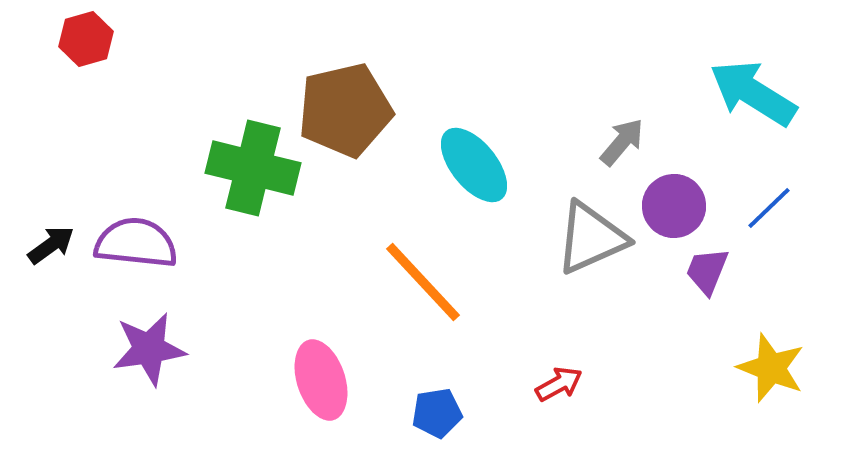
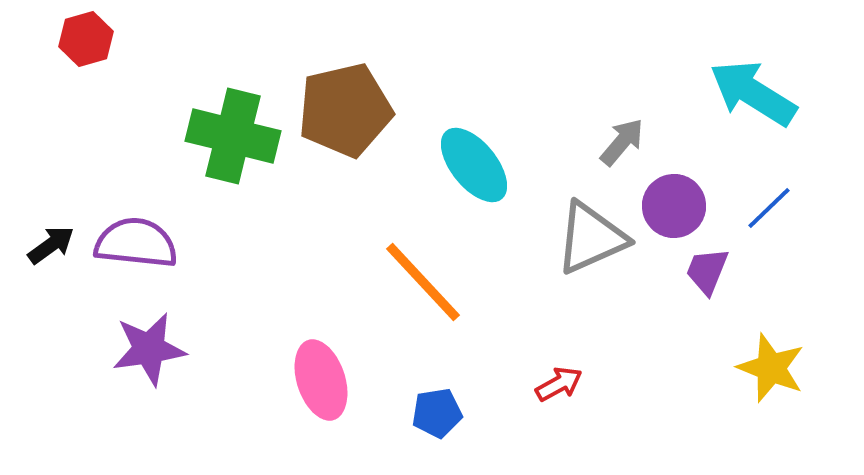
green cross: moved 20 px left, 32 px up
